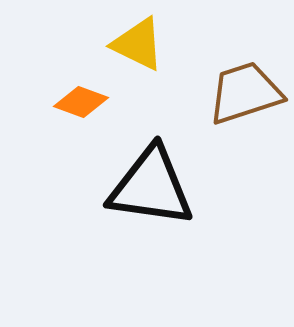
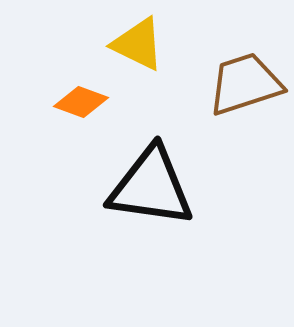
brown trapezoid: moved 9 px up
